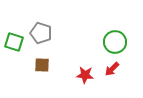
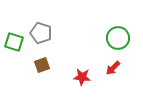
green circle: moved 3 px right, 4 px up
brown square: rotated 21 degrees counterclockwise
red arrow: moved 1 px right, 1 px up
red star: moved 3 px left, 2 px down
